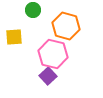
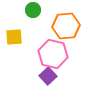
orange hexagon: rotated 20 degrees counterclockwise
